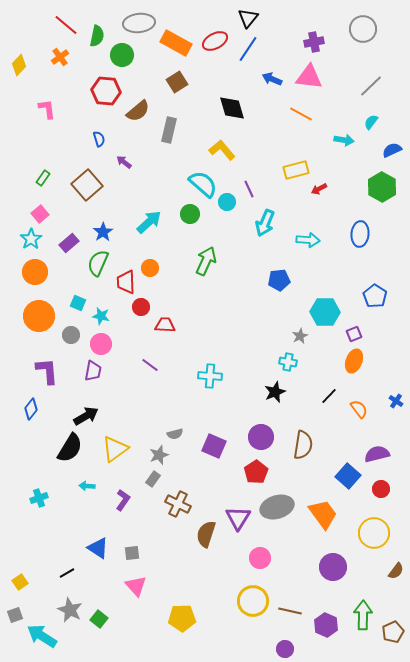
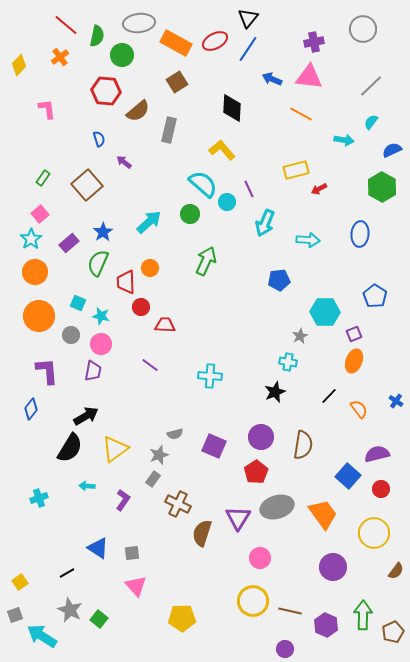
black diamond at (232, 108): rotated 20 degrees clockwise
brown semicircle at (206, 534): moved 4 px left, 1 px up
